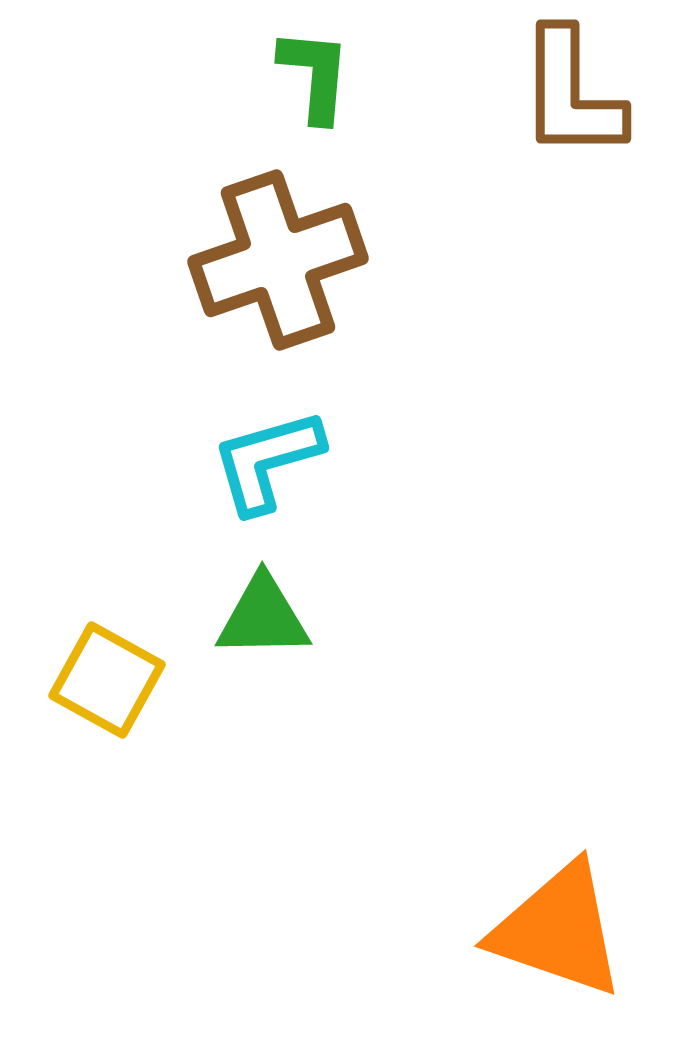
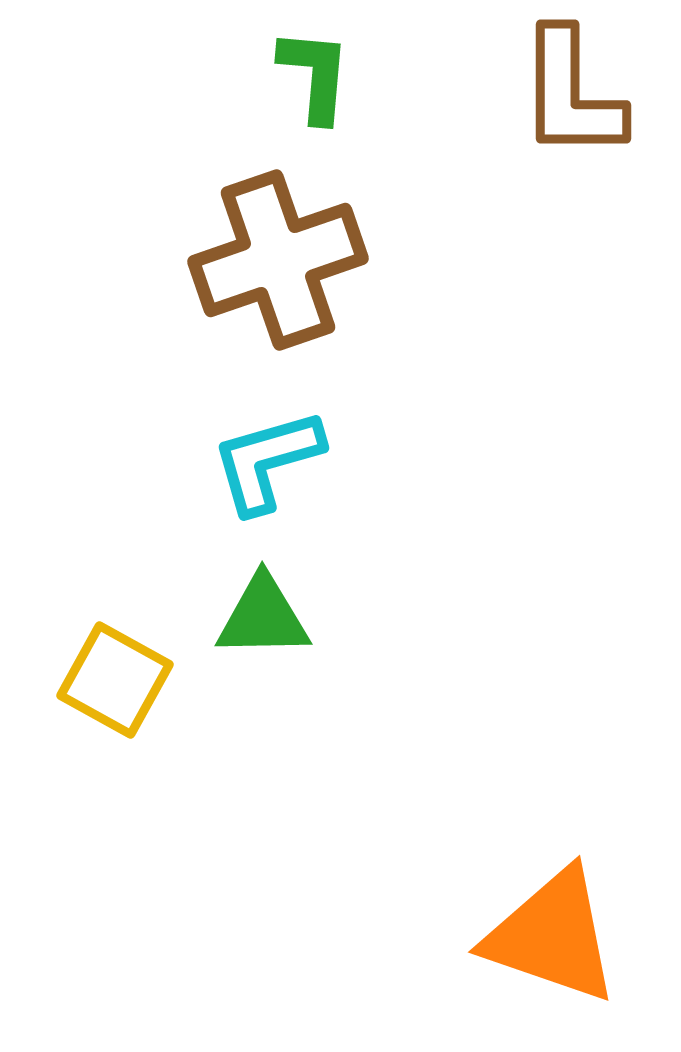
yellow square: moved 8 px right
orange triangle: moved 6 px left, 6 px down
